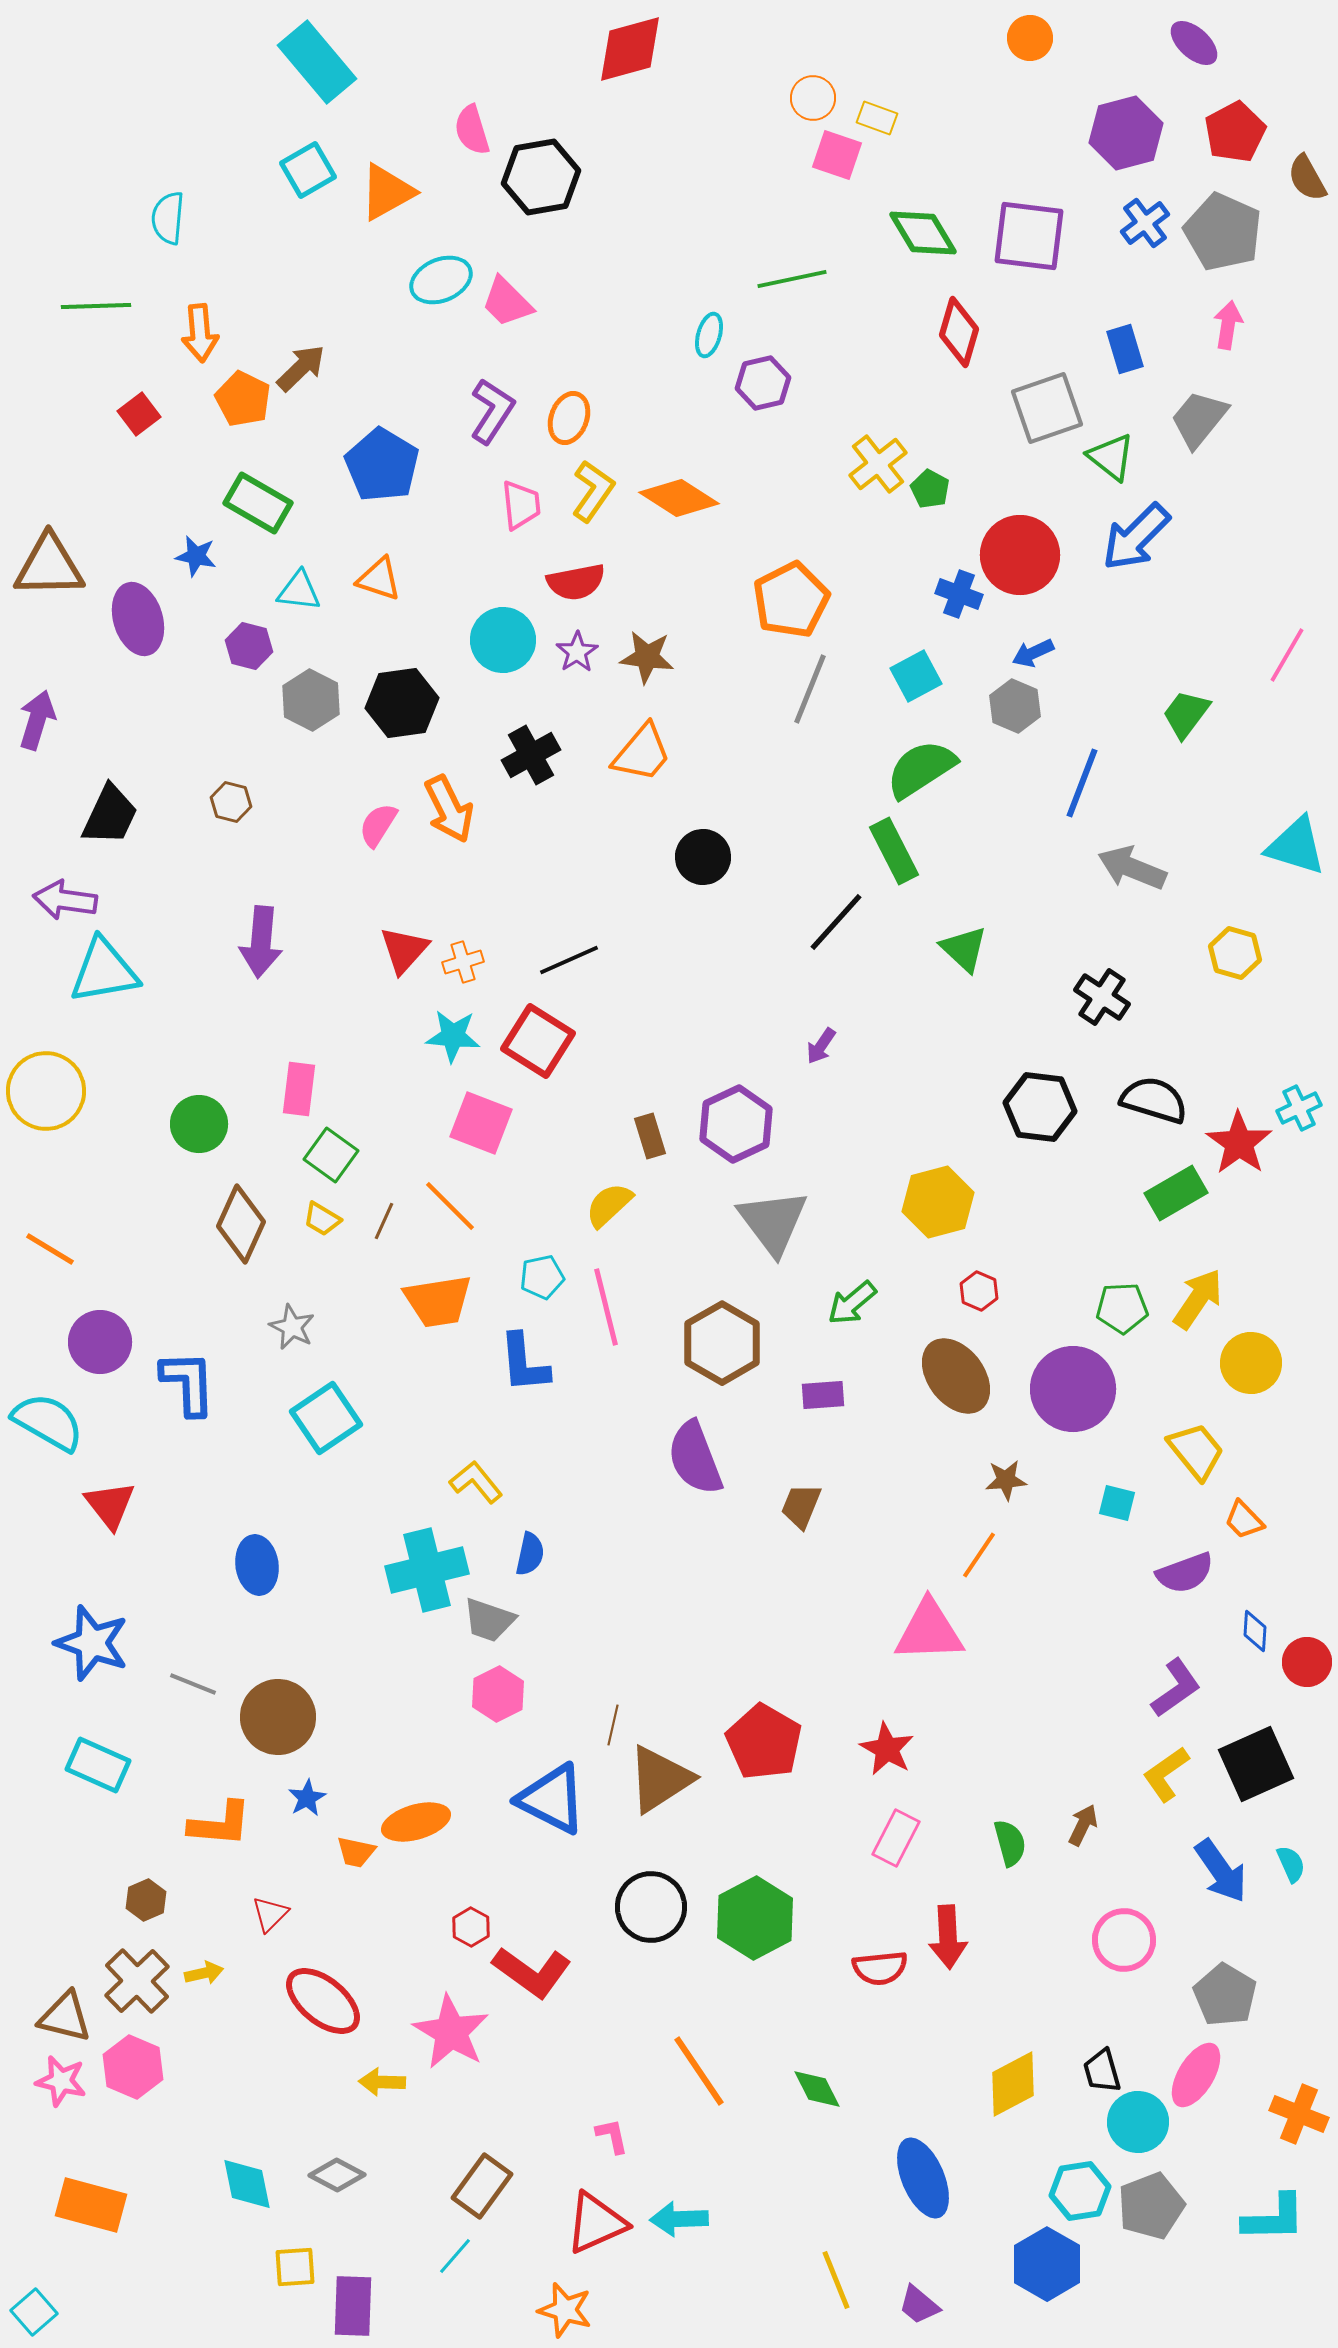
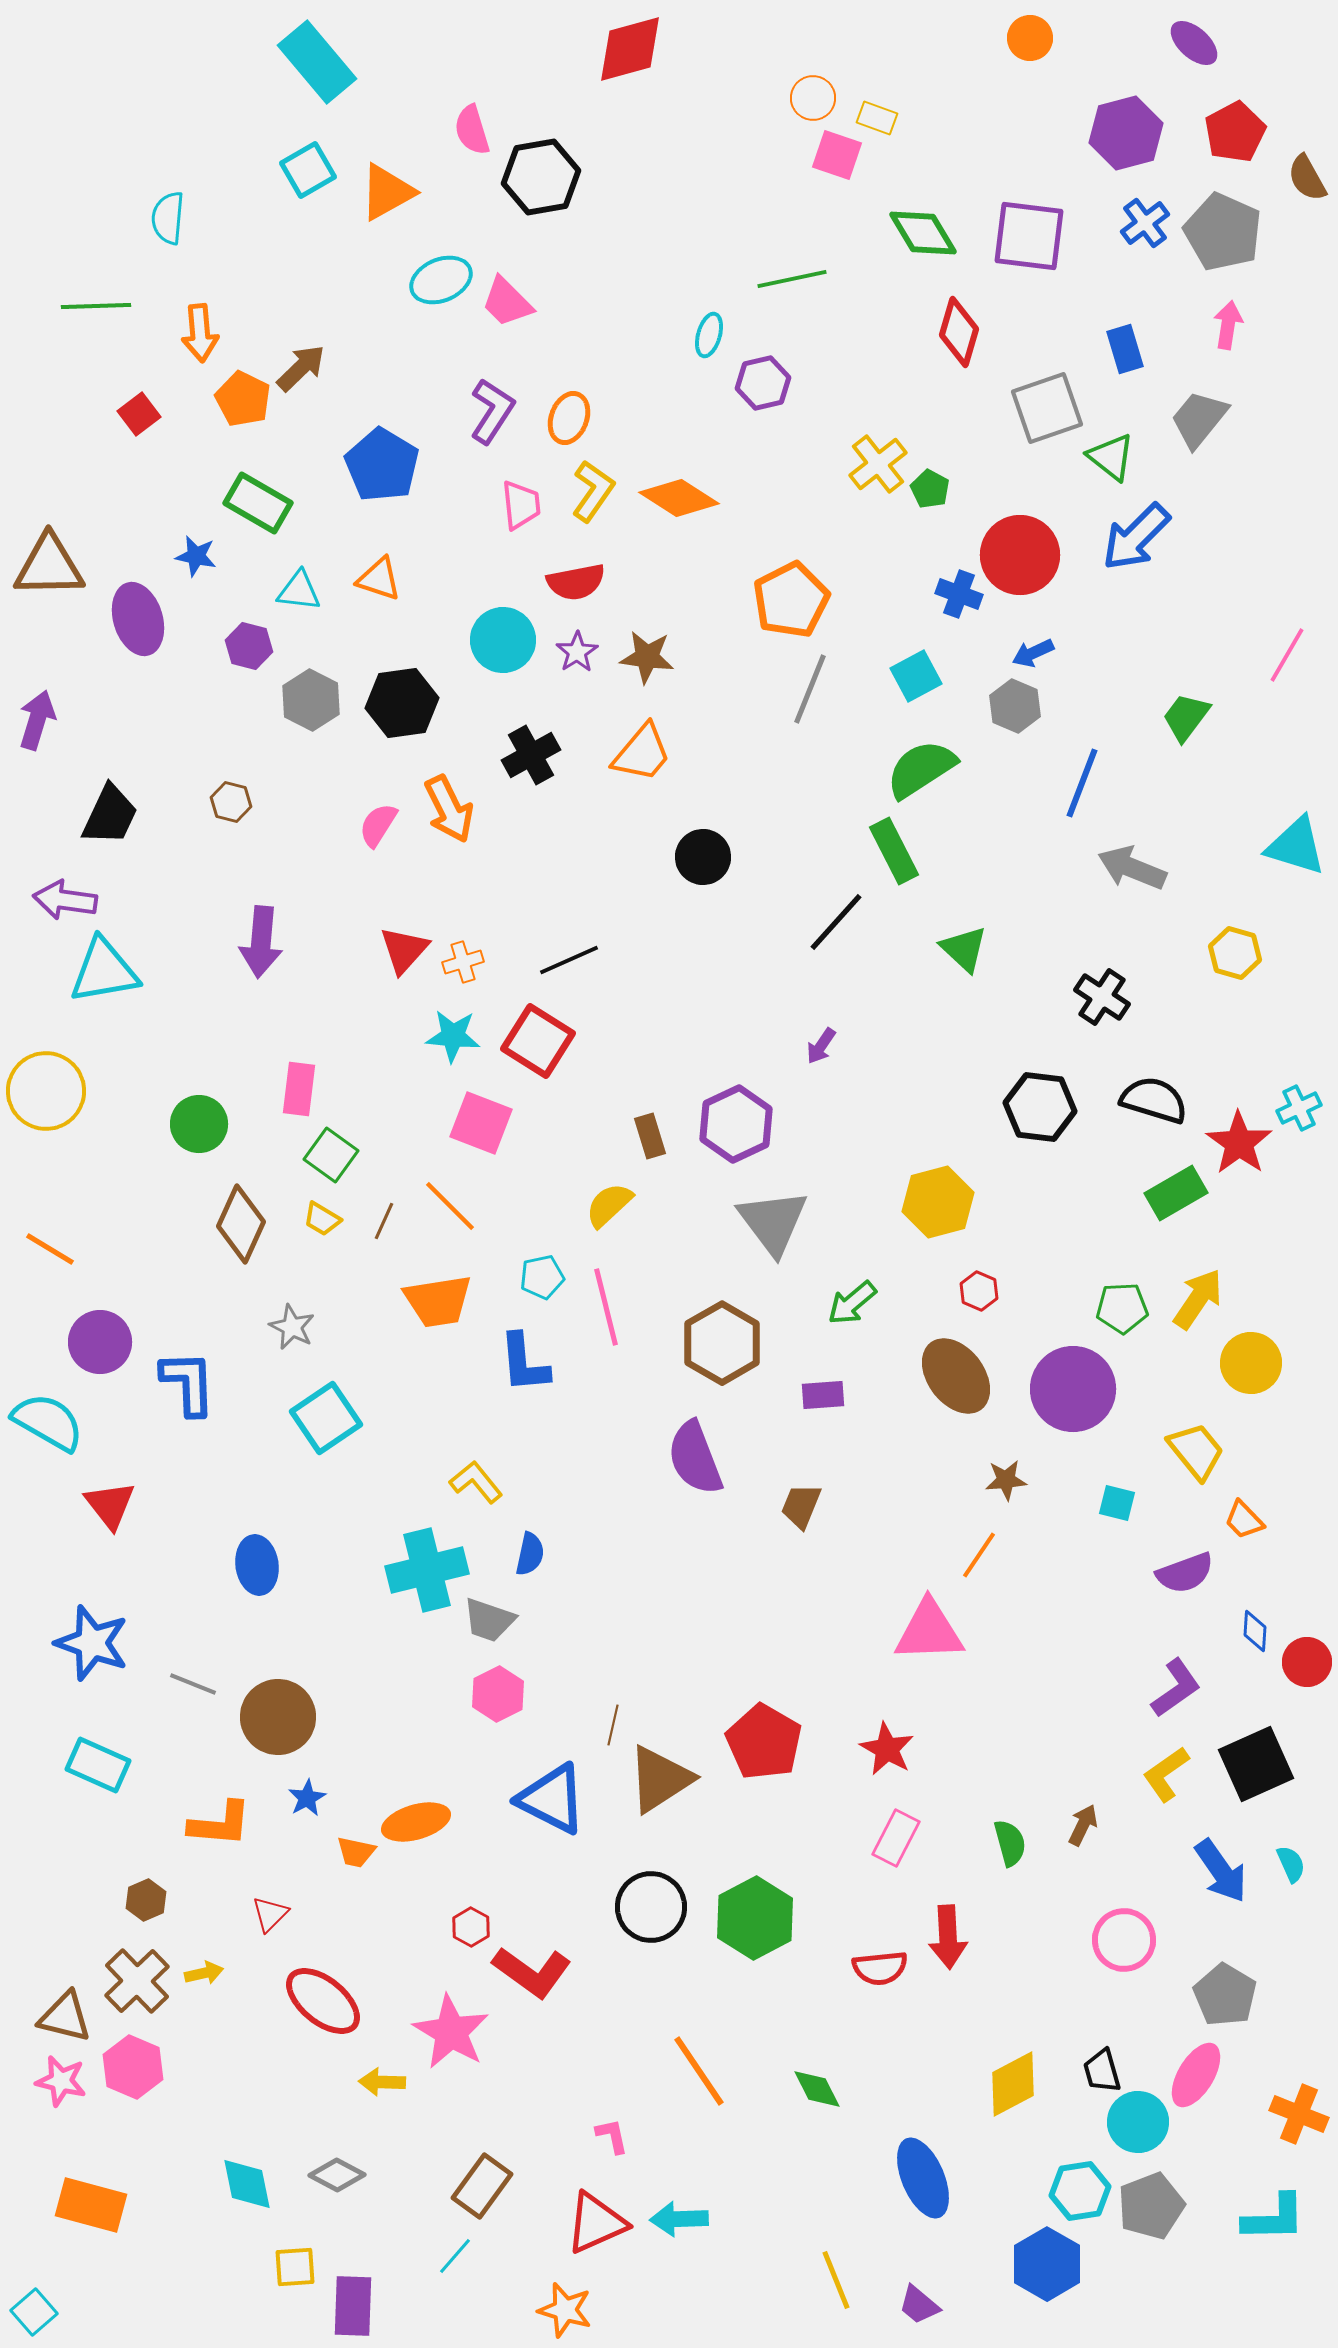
green trapezoid at (1186, 714): moved 3 px down
